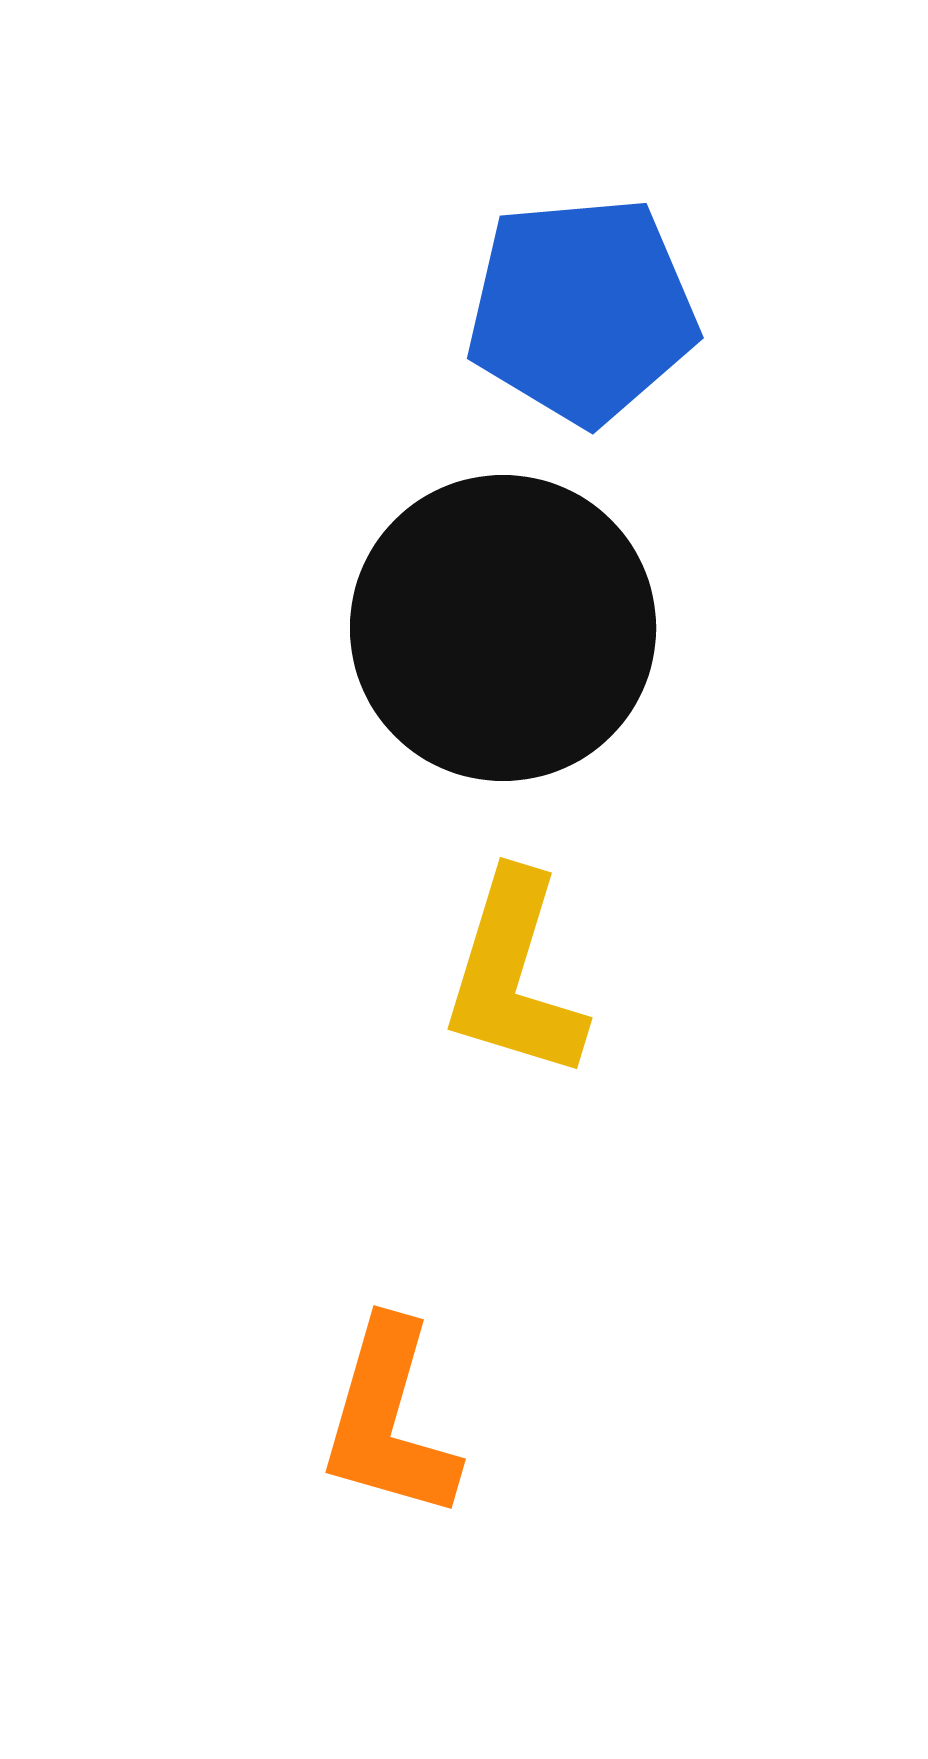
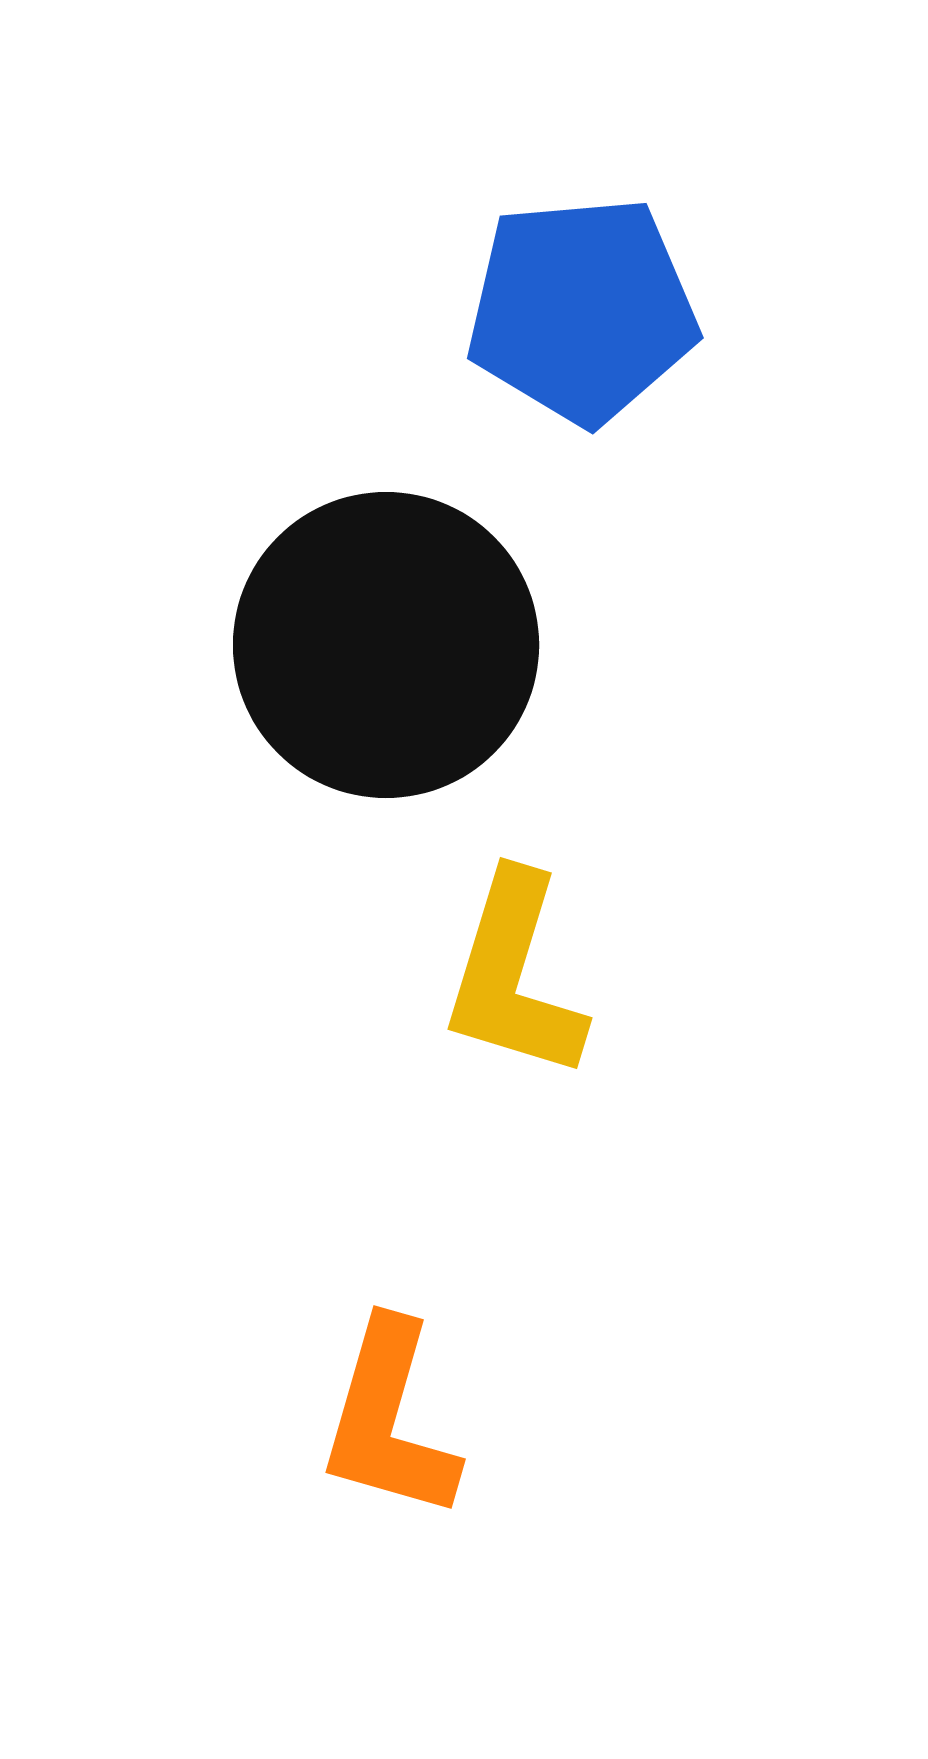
black circle: moved 117 px left, 17 px down
